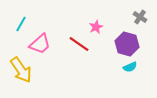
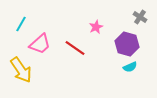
red line: moved 4 px left, 4 px down
